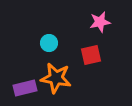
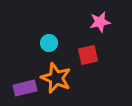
red square: moved 3 px left
orange star: rotated 12 degrees clockwise
